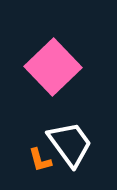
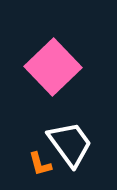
orange L-shape: moved 4 px down
